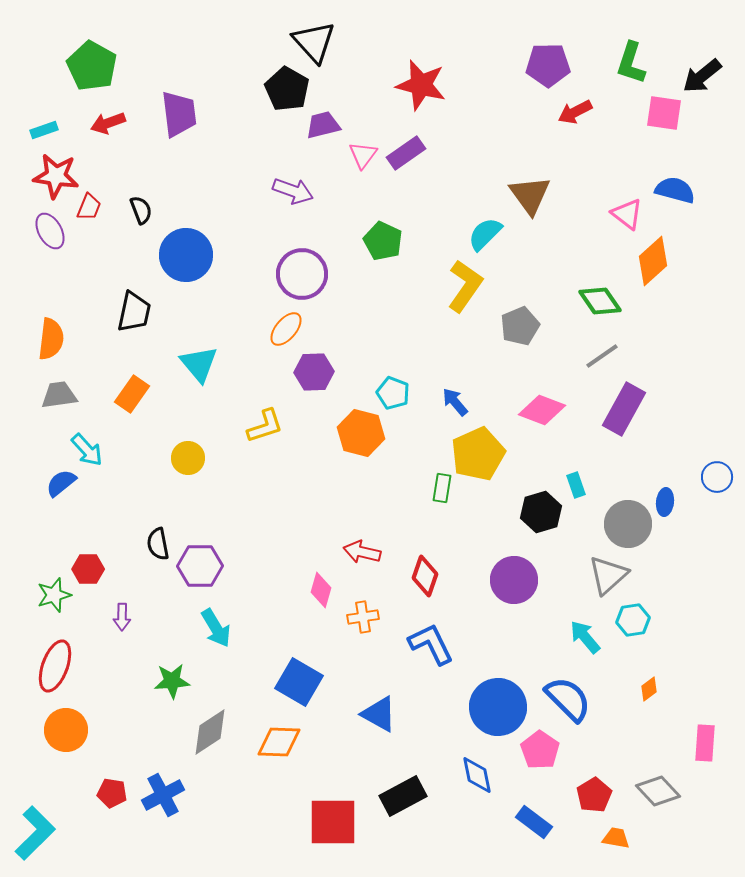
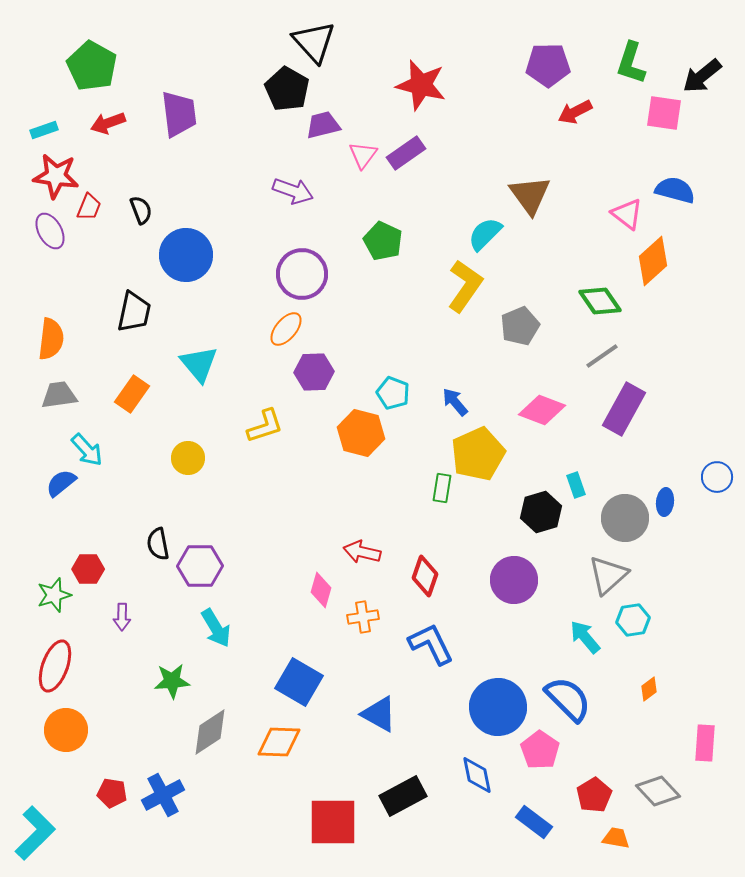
gray circle at (628, 524): moved 3 px left, 6 px up
